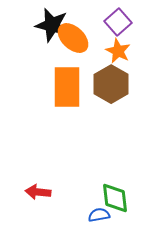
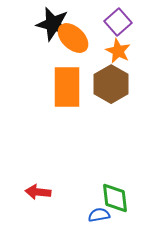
black star: moved 1 px right, 1 px up
